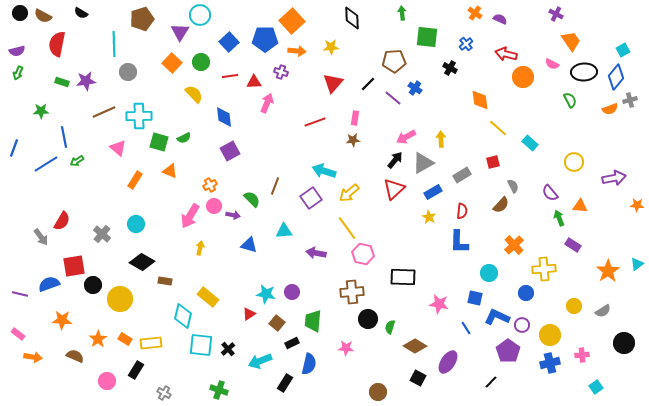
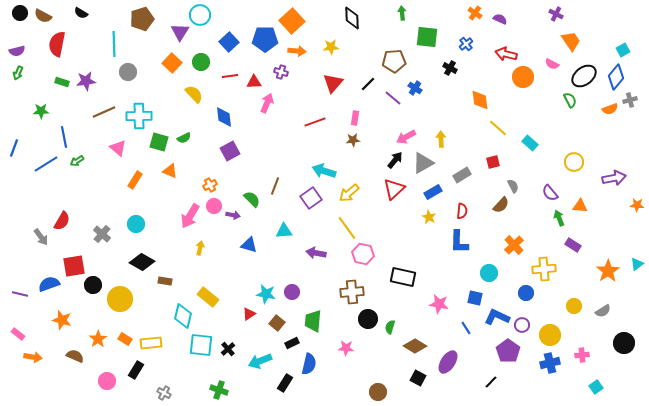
black ellipse at (584, 72): moved 4 px down; rotated 35 degrees counterclockwise
black rectangle at (403, 277): rotated 10 degrees clockwise
orange star at (62, 320): rotated 12 degrees clockwise
